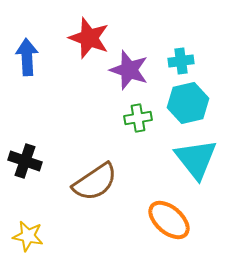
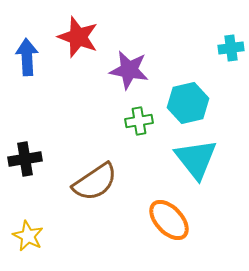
red star: moved 11 px left, 1 px up
cyan cross: moved 50 px right, 13 px up
purple star: rotated 9 degrees counterclockwise
green cross: moved 1 px right, 3 px down
black cross: moved 2 px up; rotated 28 degrees counterclockwise
orange ellipse: rotated 6 degrees clockwise
yellow star: rotated 16 degrees clockwise
